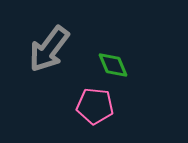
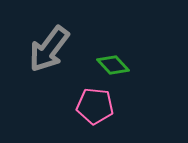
green diamond: rotated 20 degrees counterclockwise
